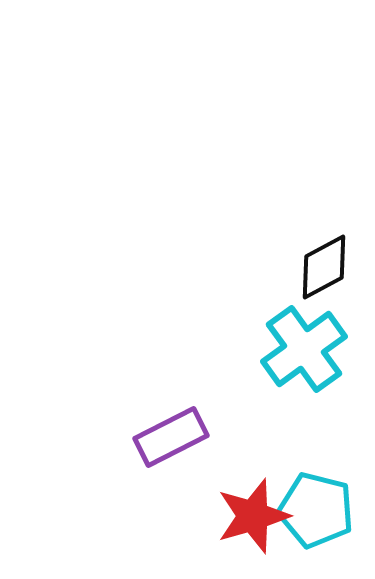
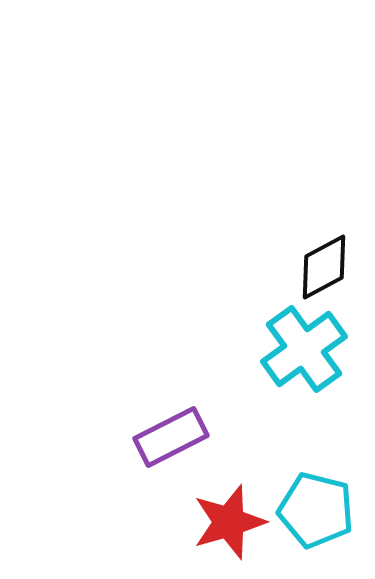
red star: moved 24 px left, 6 px down
